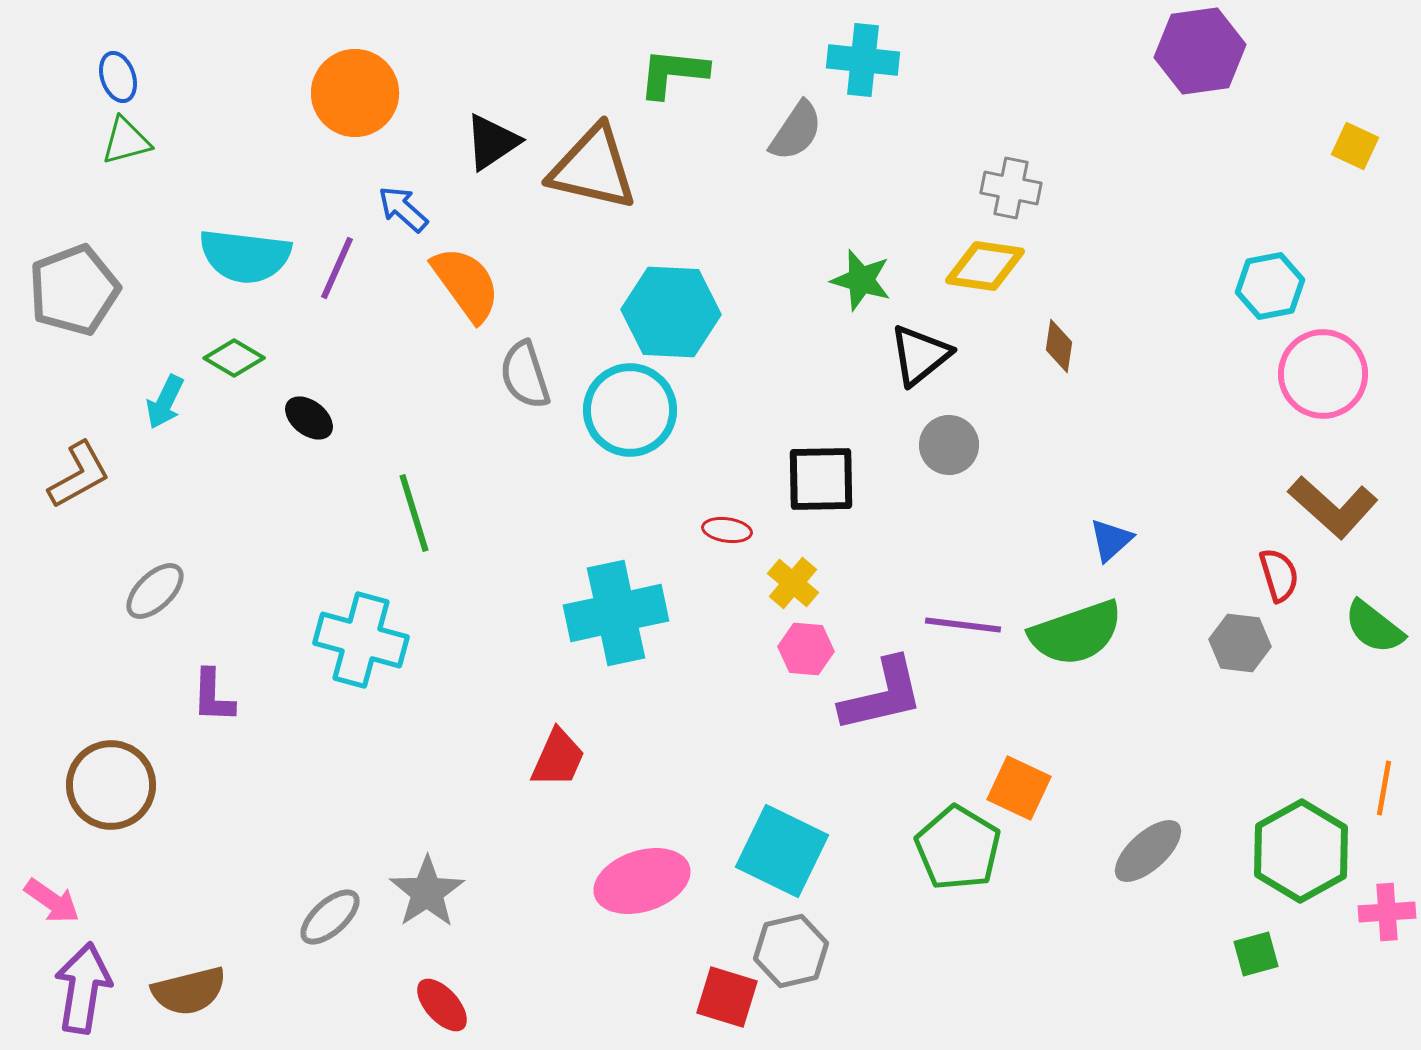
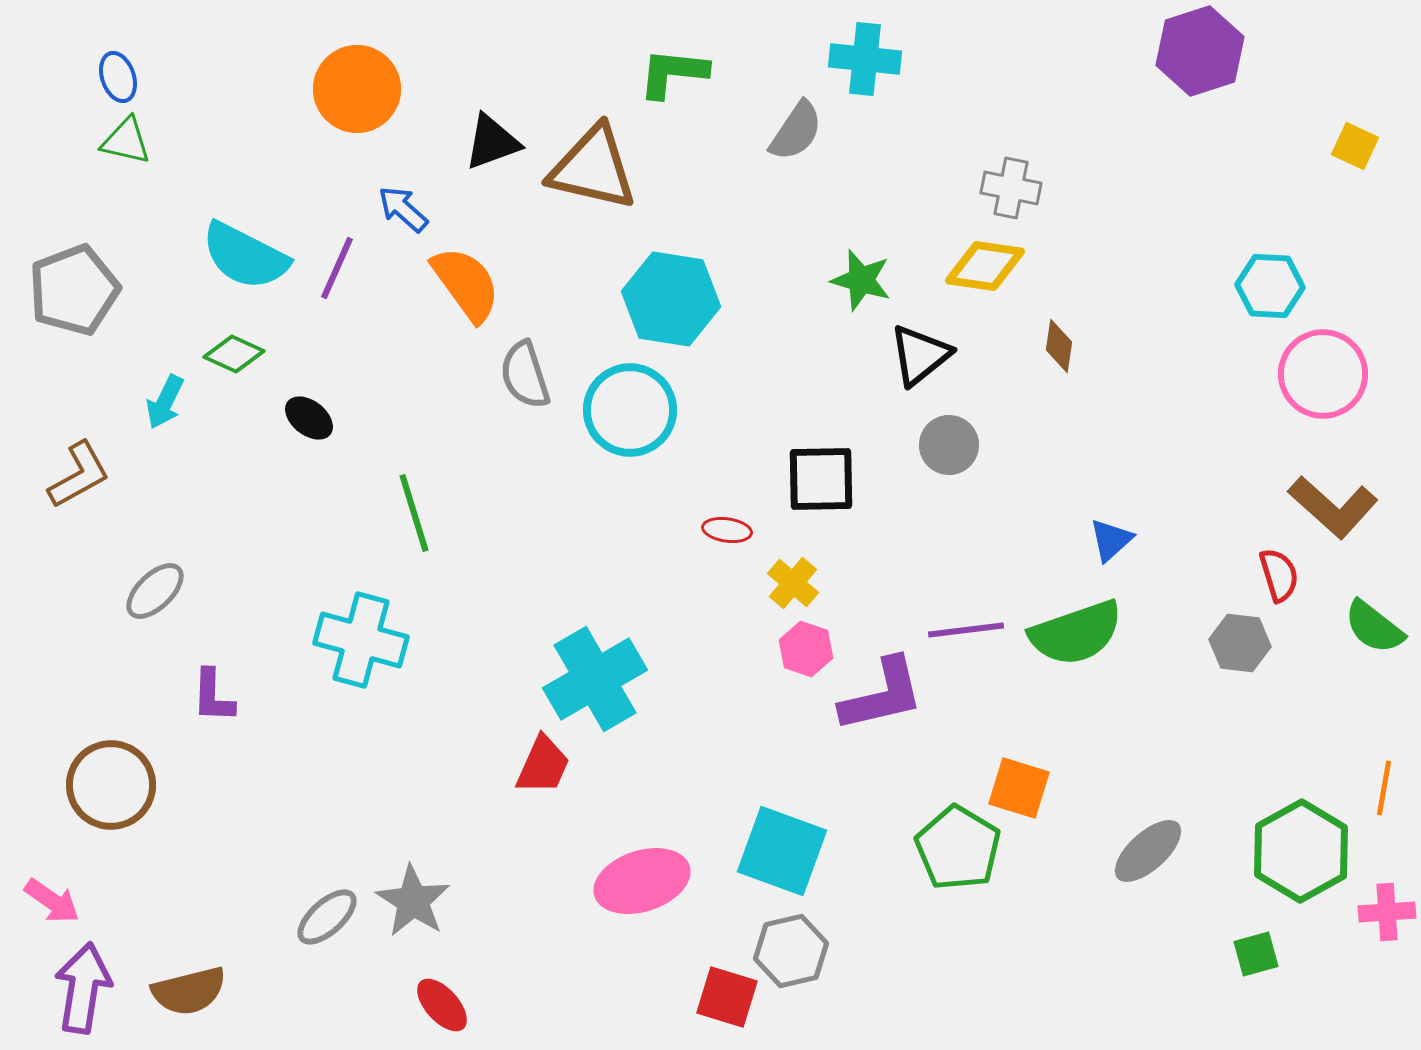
purple hexagon at (1200, 51): rotated 10 degrees counterclockwise
cyan cross at (863, 60): moved 2 px right, 1 px up
orange circle at (355, 93): moved 2 px right, 4 px up
green triangle at (126, 141): rotated 28 degrees clockwise
black triangle at (492, 142): rotated 14 degrees clockwise
cyan semicircle at (245, 256): rotated 20 degrees clockwise
cyan hexagon at (1270, 286): rotated 14 degrees clockwise
cyan hexagon at (671, 312): moved 13 px up; rotated 6 degrees clockwise
green diamond at (234, 358): moved 4 px up; rotated 6 degrees counterclockwise
cyan cross at (616, 613): moved 21 px left, 66 px down; rotated 18 degrees counterclockwise
purple line at (963, 625): moved 3 px right, 5 px down; rotated 14 degrees counterclockwise
pink hexagon at (806, 649): rotated 14 degrees clockwise
red trapezoid at (558, 758): moved 15 px left, 7 px down
orange square at (1019, 788): rotated 8 degrees counterclockwise
cyan square at (782, 851): rotated 6 degrees counterclockwise
gray star at (427, 892): moved 14 px left, 9 px down; rotated 6 degrees counterclockwise
gray ellipse at (330, 917): moved 3 px left
